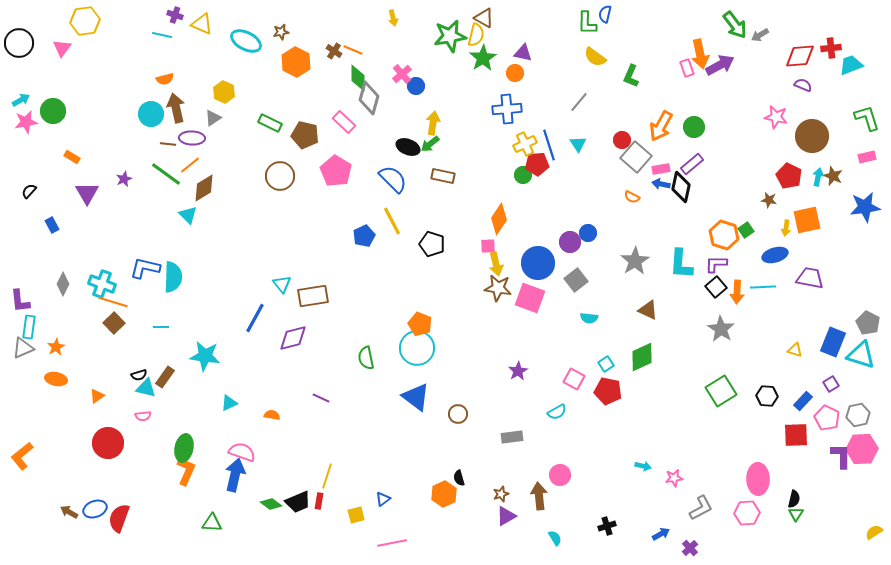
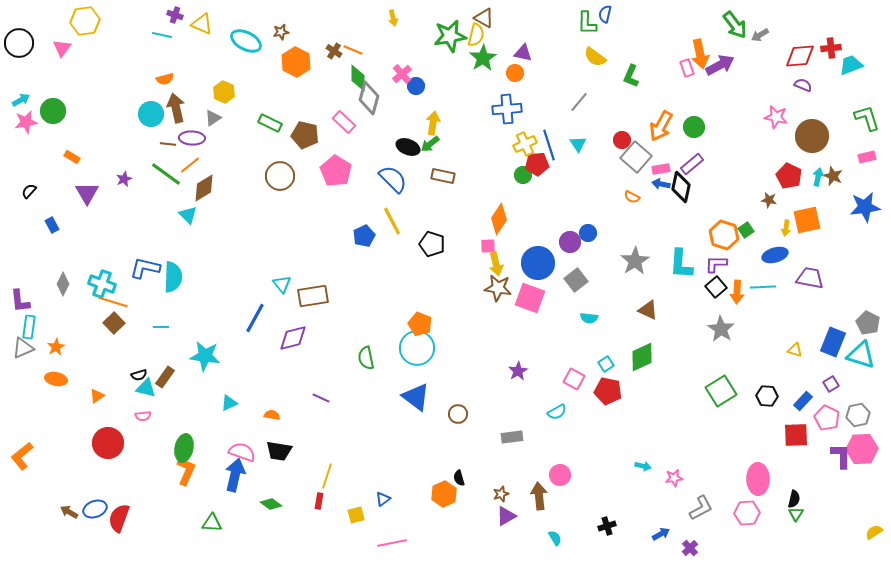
black trapezoid at (298, 502): moved 19 px left, 51 px up; rotated 32 degrees clockwise
